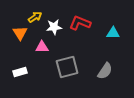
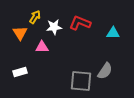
yellow arrow: rotated 24 degrees counterclockwise
gray square: moved 14 px right, 14 px down; rotated 20 degrees clockwise
